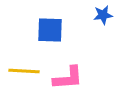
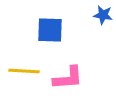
blue star: rotated 18 degrees clockwise
